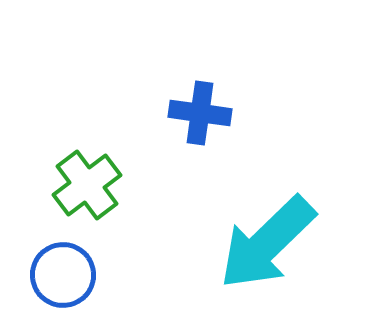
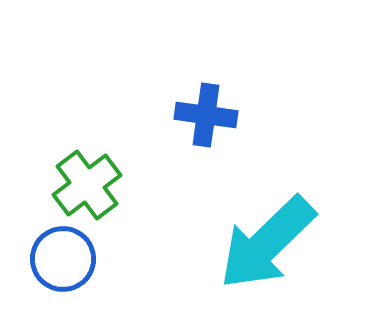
blue cross: moved 6 px right, 2 px down
blue circle: moved 16 px up
